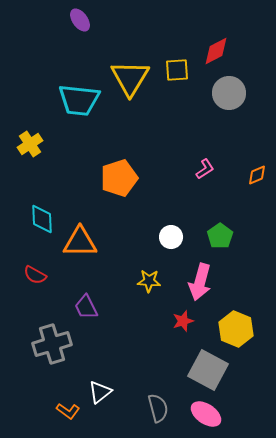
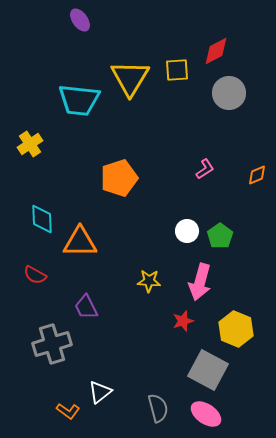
white circle: moved 16 px right, 6 px up
